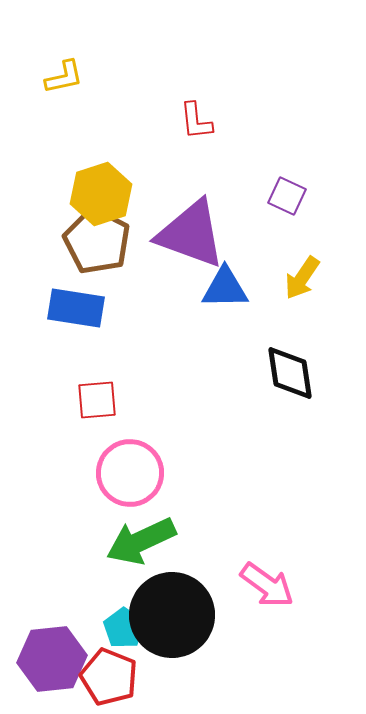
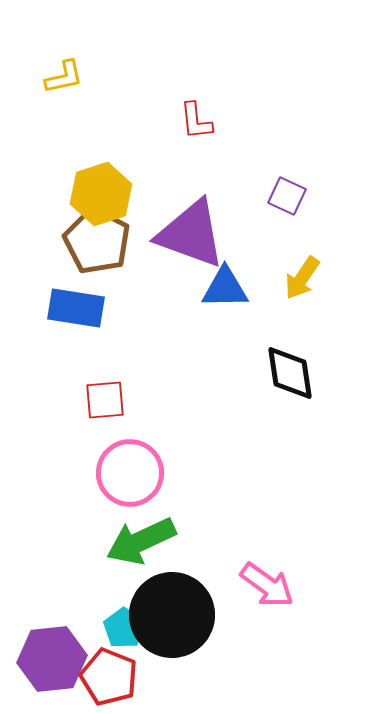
red square: moved 8 px right
